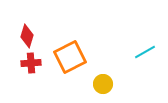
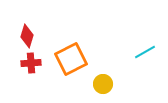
orange square: moved 1 px right, 2 px down
